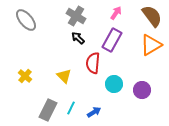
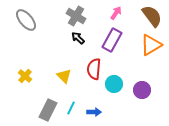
red semicircle: moved 1 px right, 6 px down
blue arrow: rotated 32 degrees clockwise
